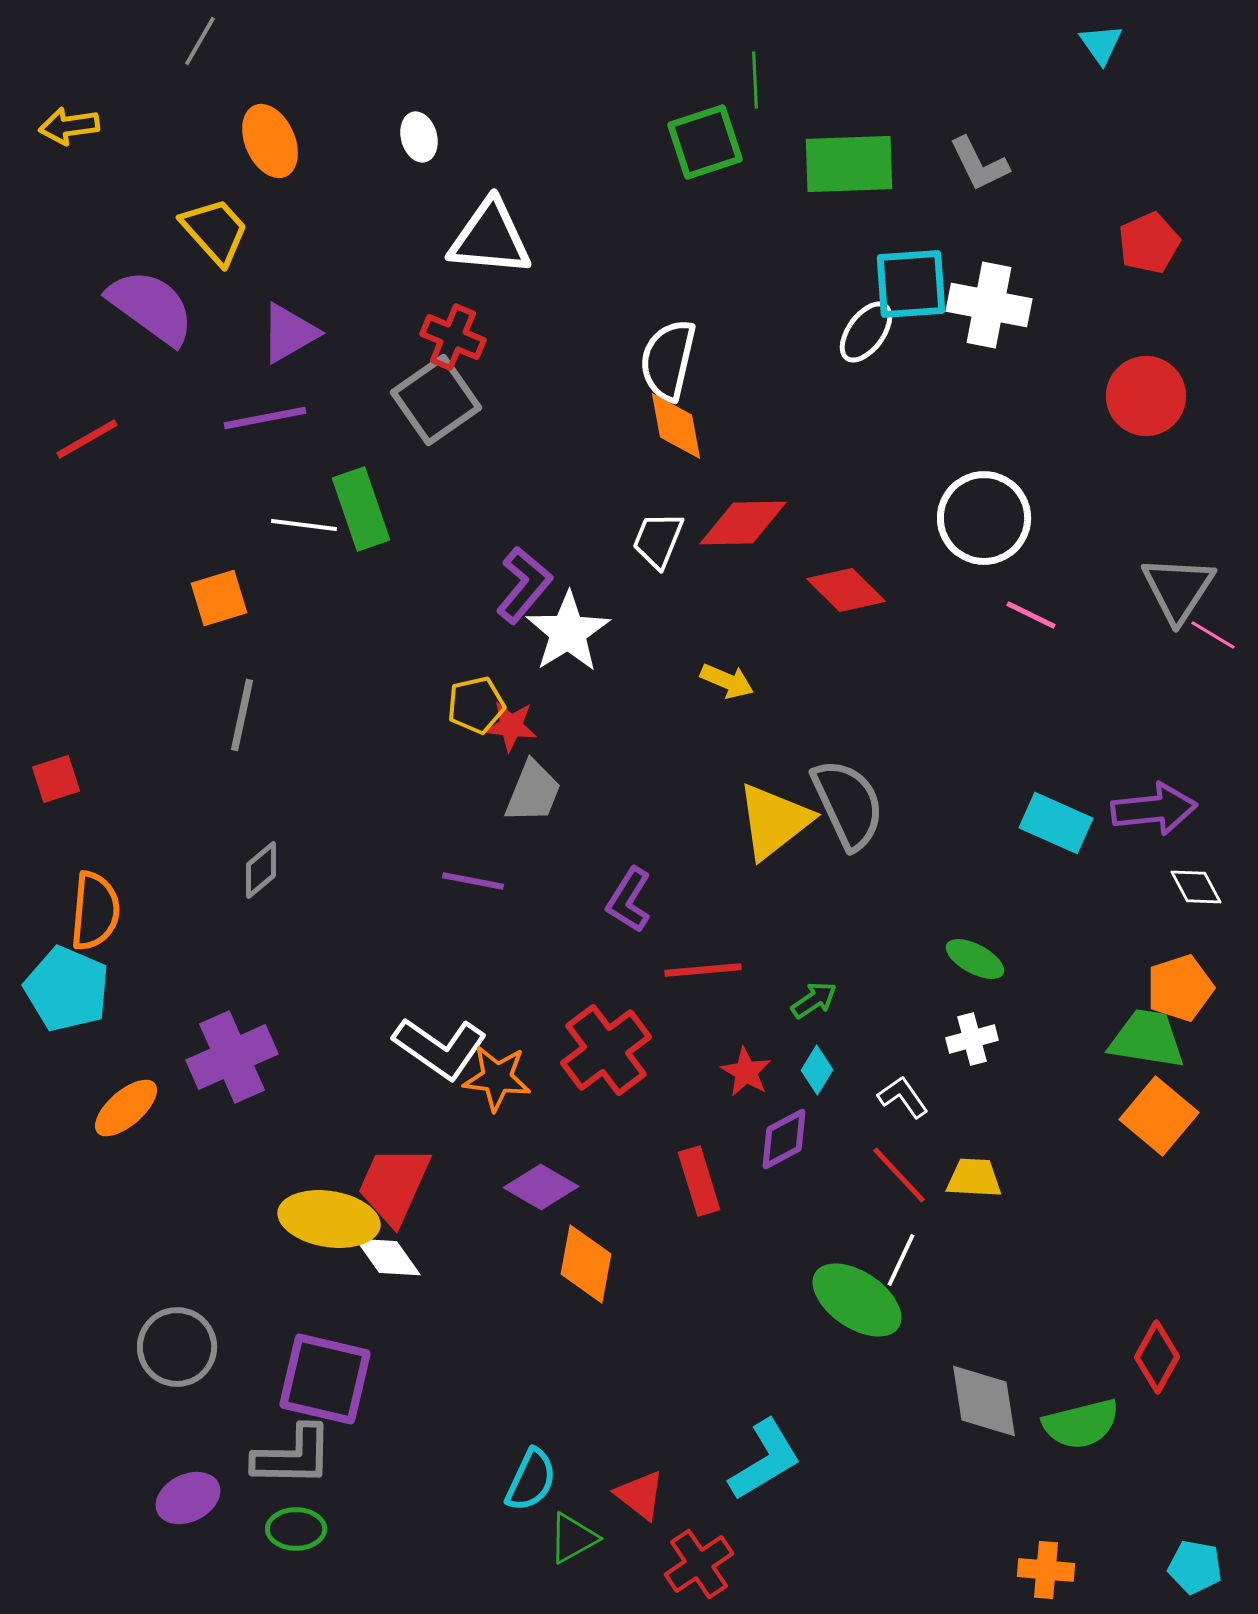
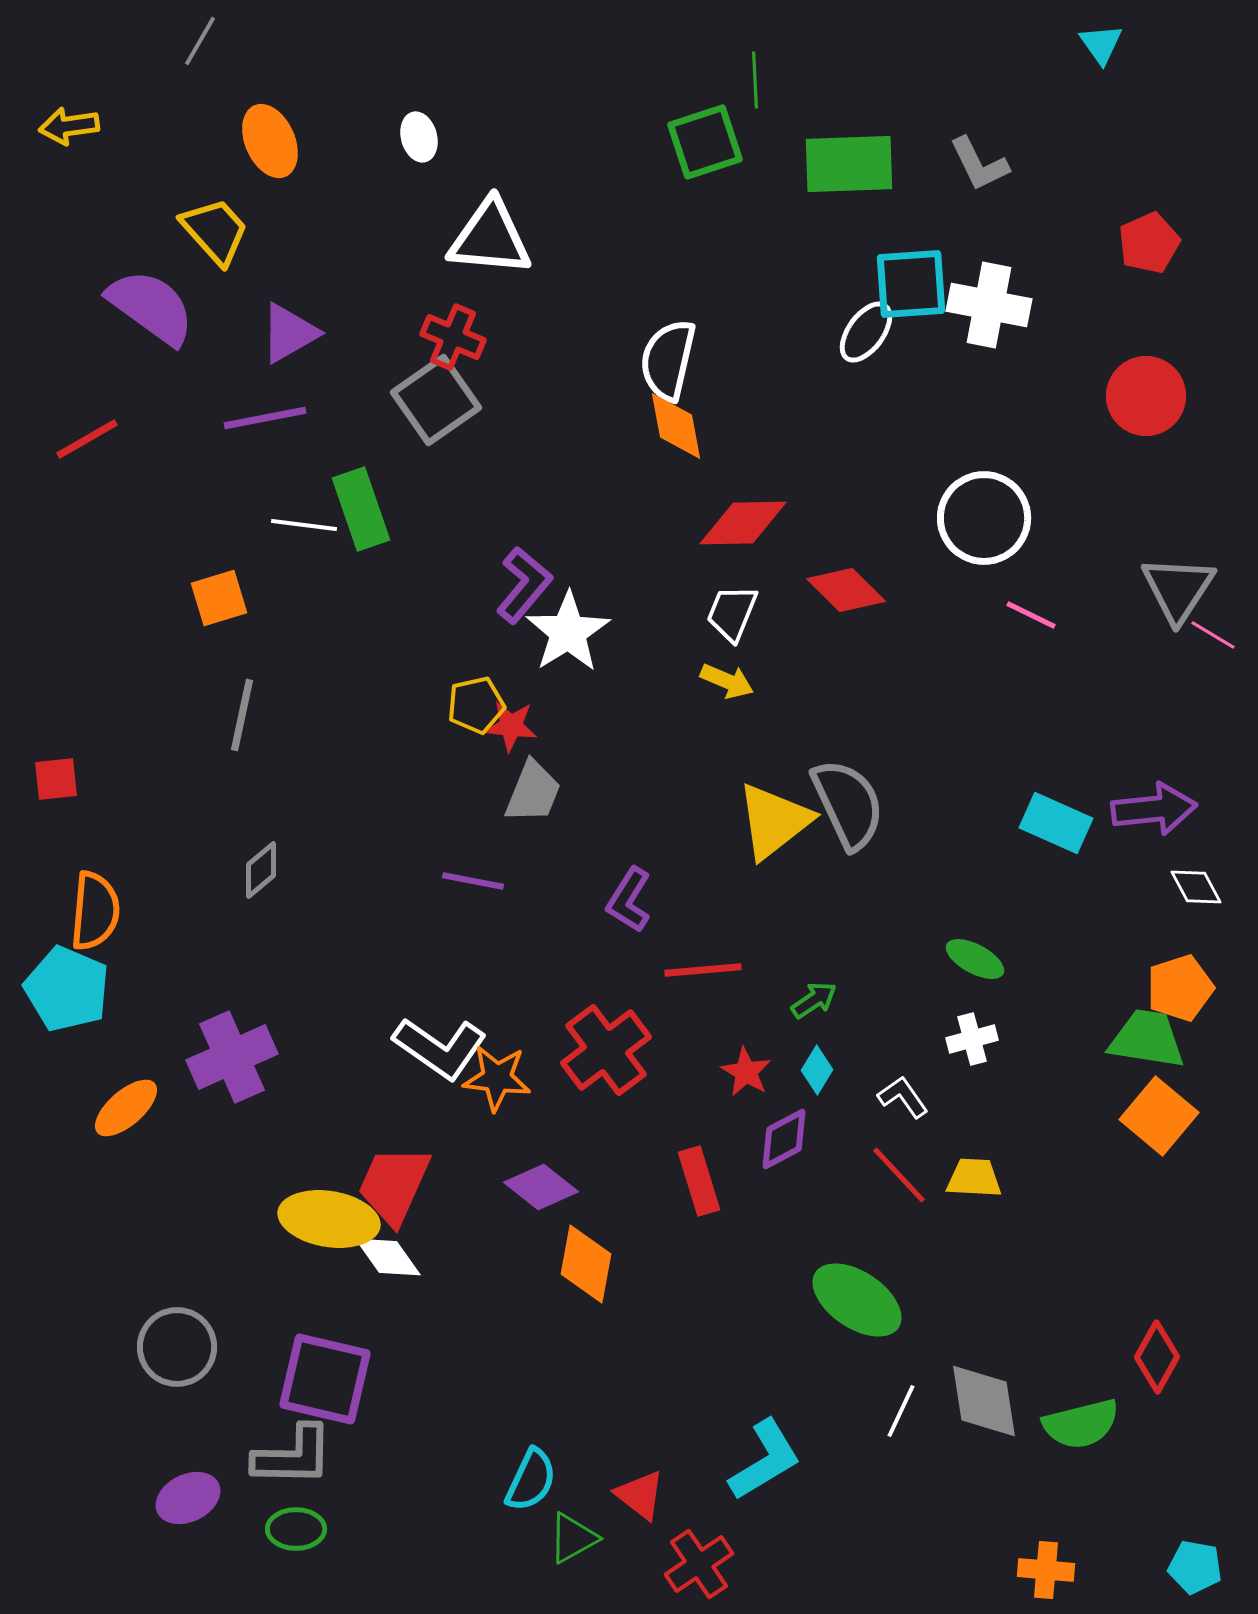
white trapezoid at (658, 540): moved 74 px right, 73 px down
red square at (56, 779): rotated 12 degrees clockwise
purple diamond at (541, 1187): rotated 8 degrees clockwise
white line at (901, 1260): moved 151 px down
